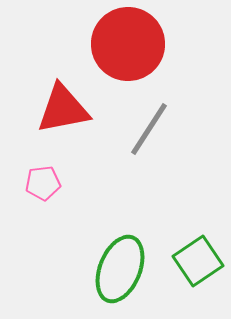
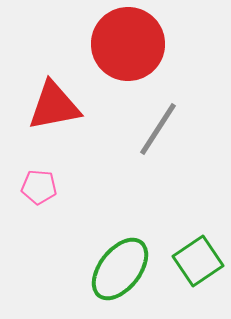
red triangle: moved 9 px left, 3 px up
gray line: moved 9 px right
pink pentagon: moved 4 px left, 4 px down; rotated 12 degrees clockwise
green ellipse: rotated 16 degrees clockwise
